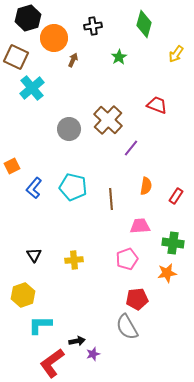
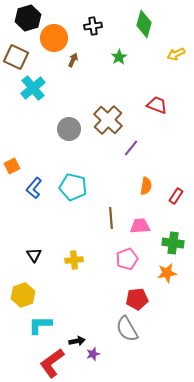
yellow arrow: rotated 30 degrees clockwise
cyan cross: moved 1 px right
brown line: moved 19 px down
gray semicircle: moved 2 px down
